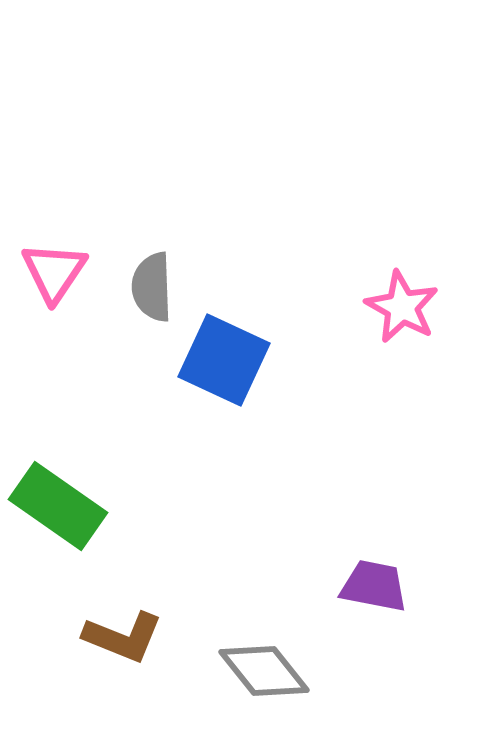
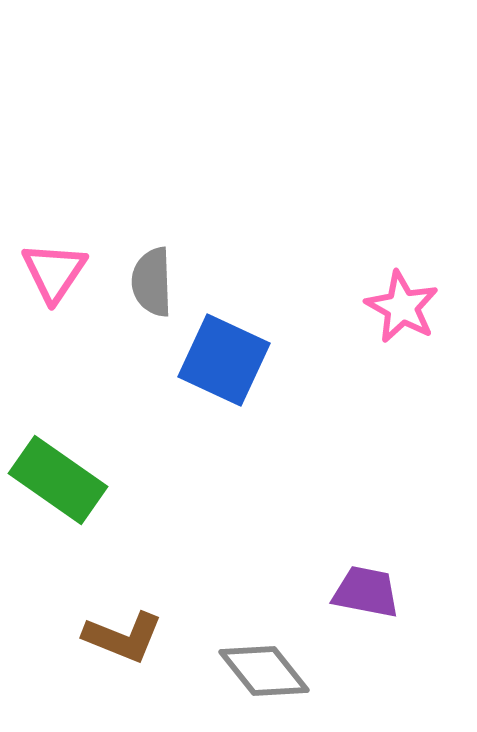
gray semicircle: moved 5 px up
green rectangle: moved 26 px up
purple trapezoid: moved 8 px left, 6 px down
